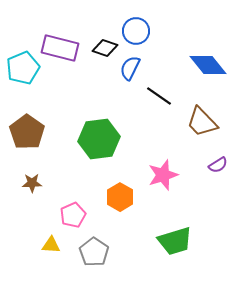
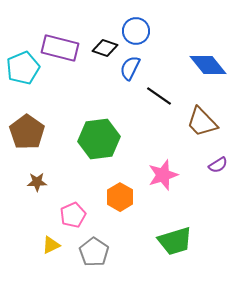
brown star: moved 5 px right, 1 px up
yellow triangle: rotated 30 degrees counterclockwise
